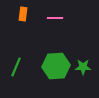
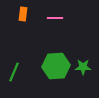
green line: moved 2 px left, 5 px down
